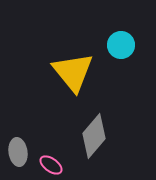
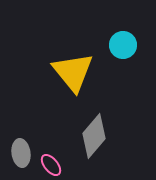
cyan circle: moved 2 px right
gray ellipse: moved 3 px right, 1 px down
pink ellipse: rotated 15 degrees clockwise
